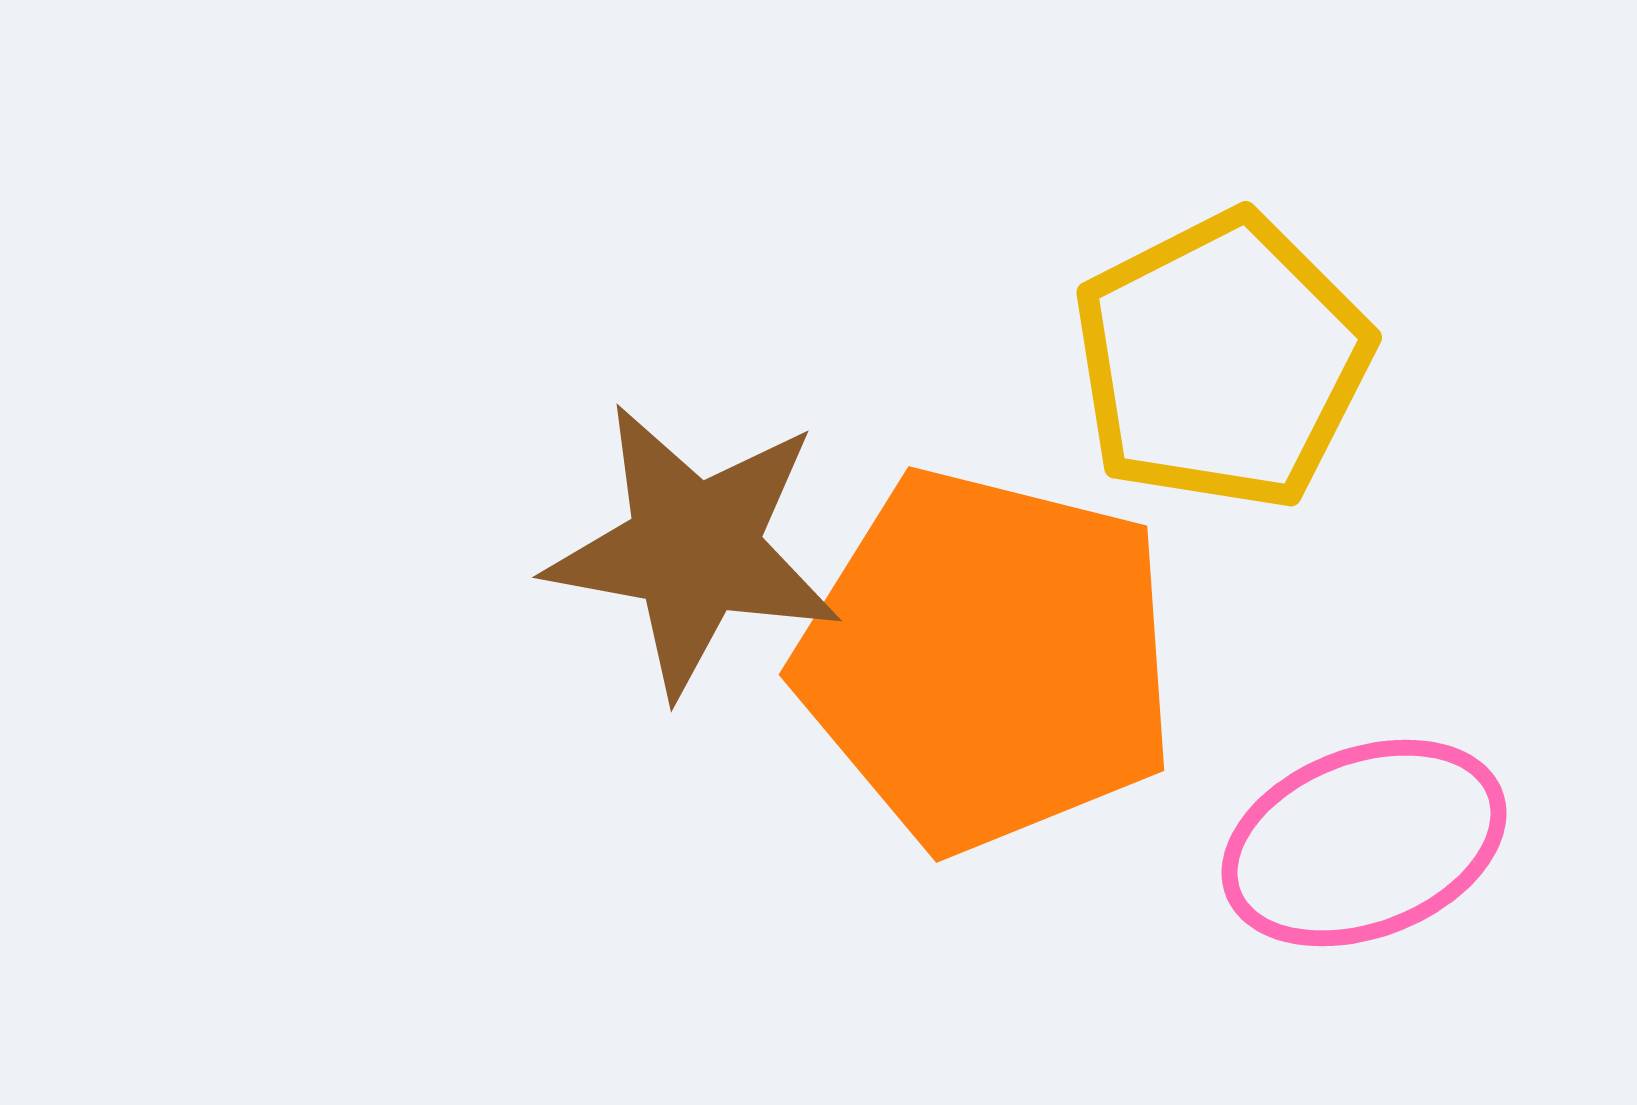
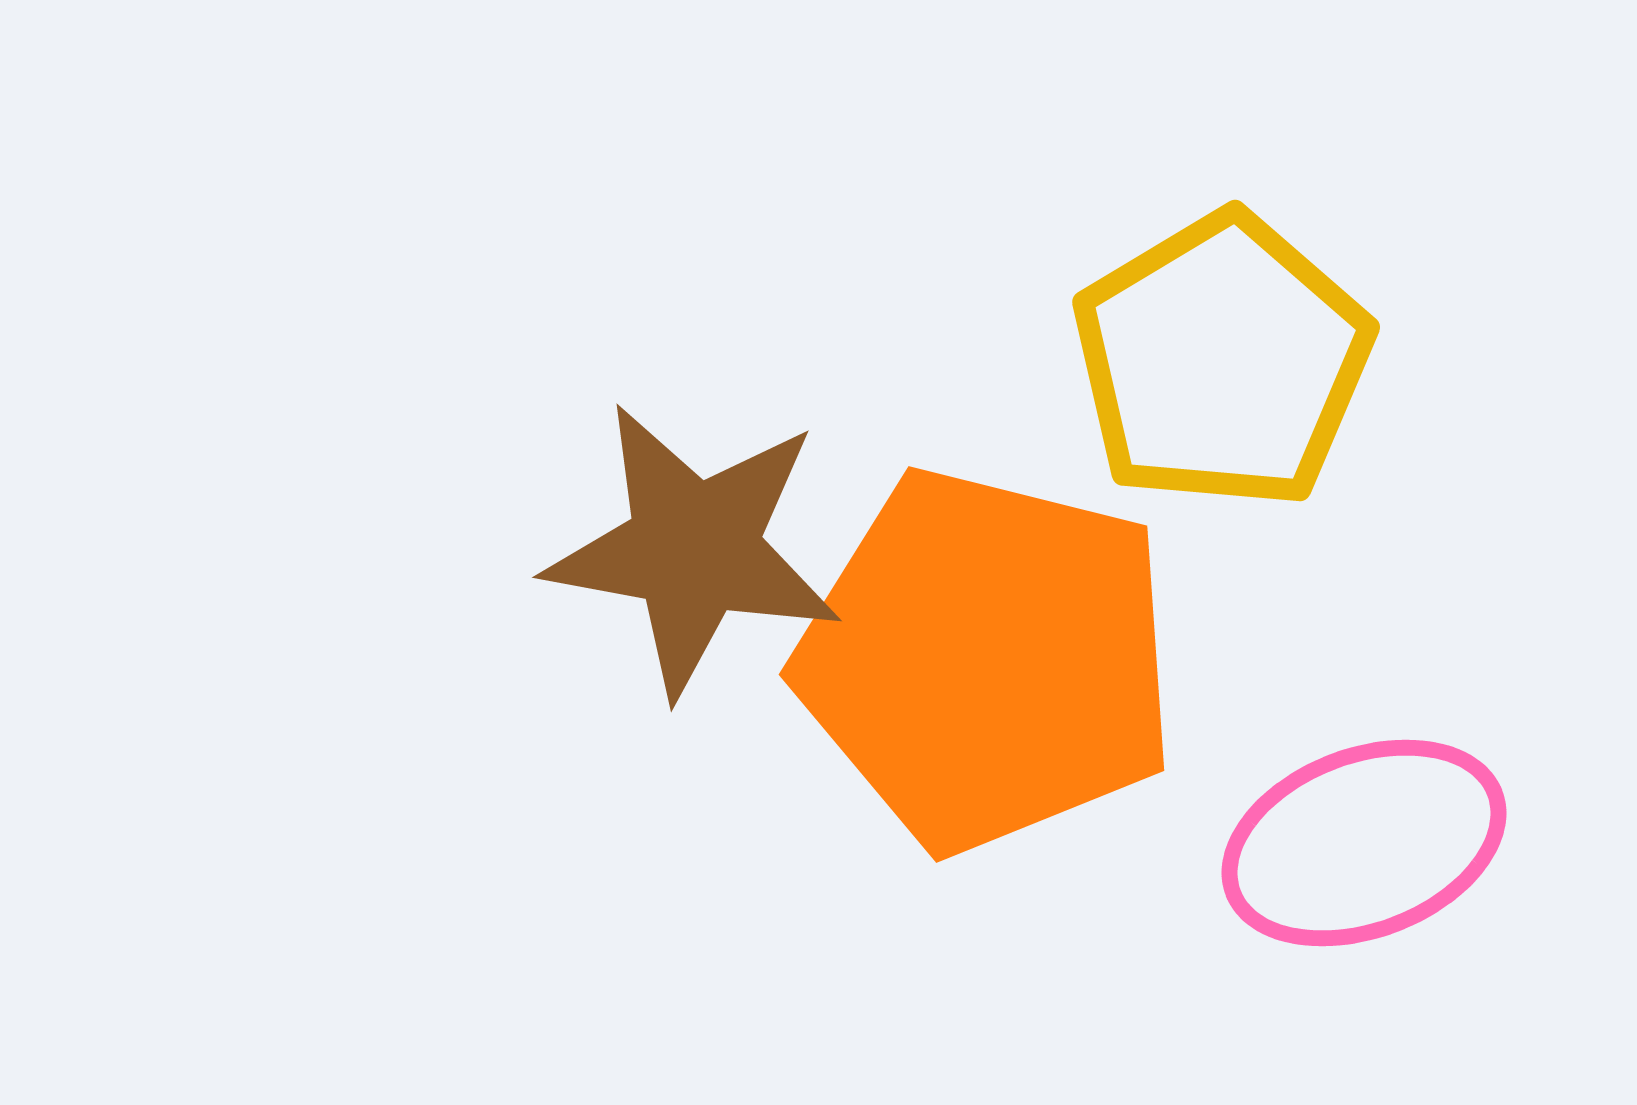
yellow pentagon: rotated 4 degrees counterclockwise
